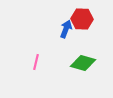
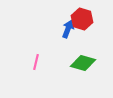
red hexagon: rotated 15 degrees clockwise
blue arrow: moved 2 px right
